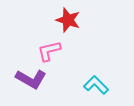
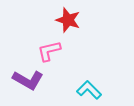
purple L-shape: moved 3 px left, 1 px down
cyan L-shape: moved 7 px left, 5 px down
